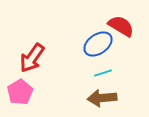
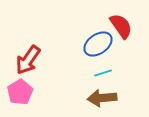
red semicircle: rotated 24 degrees clockwise
red arrow: moved 4 px left, 2 px down
